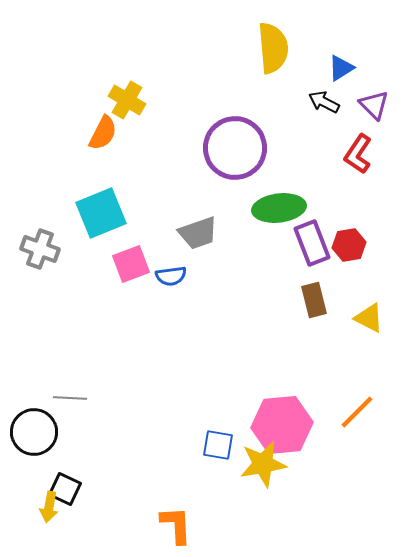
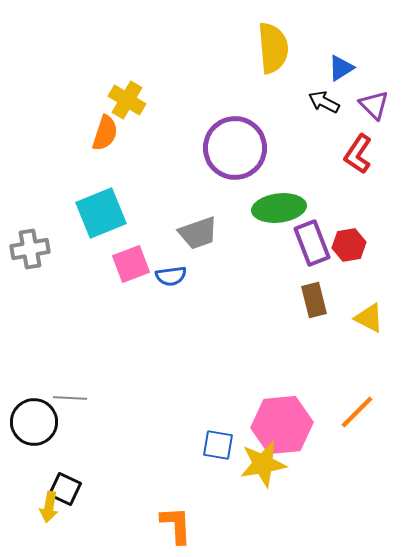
orange semicircle: moved 2 px right; rotated 9 degrees counterclockwise
gray cross: moved 10 px left; rotated 30 degrees counterclockwise
black circle: moved 10 px up
